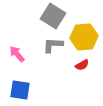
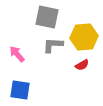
gray square: moved 6 px left, 1 px down; rotated 20 degrees counterclockwise
